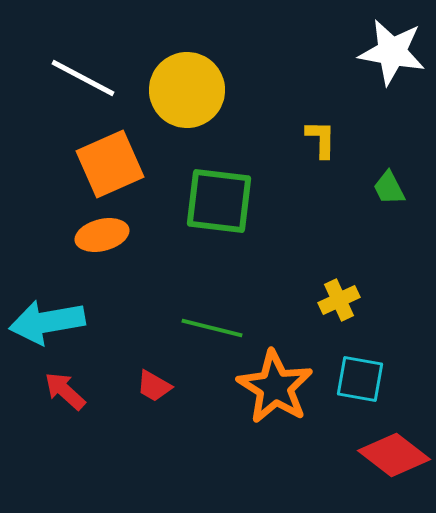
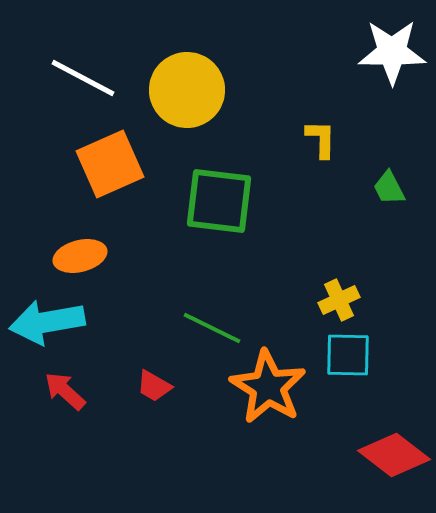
white star: rotated 10 degrees counterclockwise
orange ellipse: moved 22 px left, 21 px down
green line: rotated 12 degrees clockwise
cyan square: moved 12 px left, 24 px up; rotated 9 degrees counterclockwise
orange star: moved 7 px left
